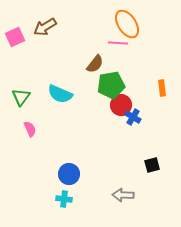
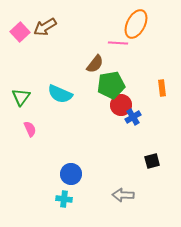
orange ellipse: moved 9 px right; rotated 60 degrees clockwise
pink square: moved 5 px right, 5 px up; rotated 18 degrees counterclockwise
blue cross: rotated 28 degrees clockwise
black square: moved 4 px up
blue circle: moved 2 px right
